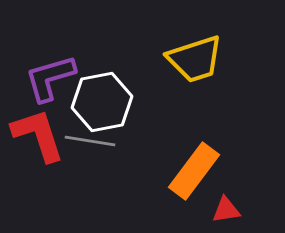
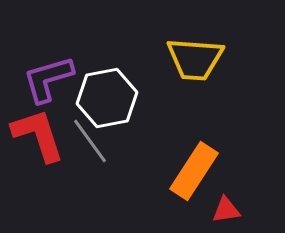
yellow trapezoid: rotated 22 degrees clockwise
purple L-shape: moved 2 px left, 1 px down
white hexagon: moved 5 px right, 4 px up
gray line: rotated 45 degrees clockwise
orange rectangle: rotated 4 degrees counterclockwise
